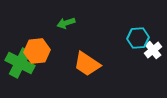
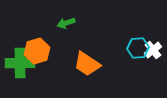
cyan hexagon: moved 10 px down
orange hexagon: rotated 10 degrees counterclockwise
green cross: rotated 28 degrees counterclockwise
